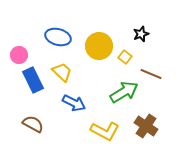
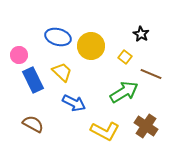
black star: rotated 21 degrees counterclockwise
yellow circle: moved 8 px left
